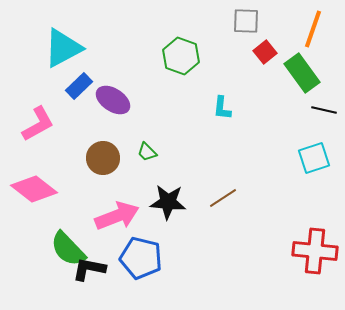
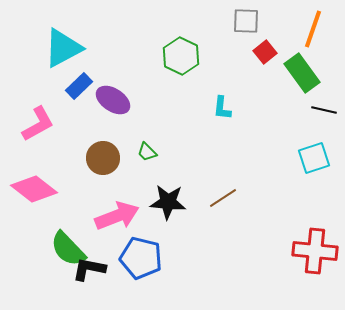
green hexagon: rotated 6 degrees clockwise
